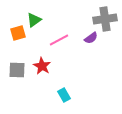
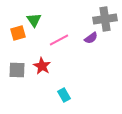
green triangle: rotated 28 degrees counterclockwise
